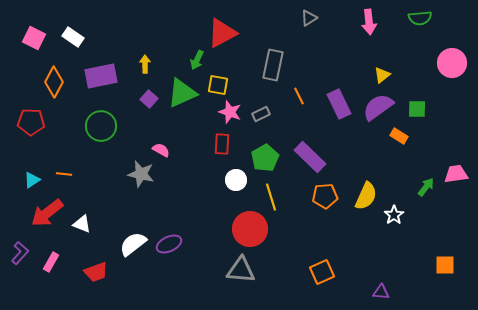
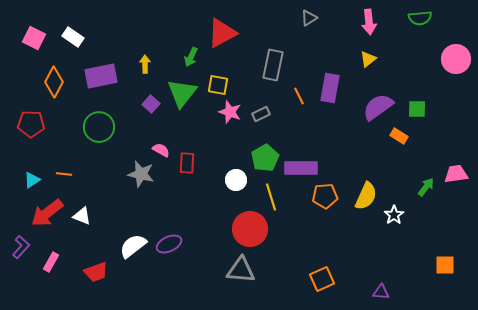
green arrow at (197, 60): moved 6 px left, 3 px up
pink circle at (452, 63): moved 4 px right, 4 px up
yellow triangle at (382, 75): moved 14 px left, 16 px up
green triangle at (182, 93): rotated 28 degrees counterclockwise
purple square at (149, 99): moved 2 px right, 5 px down
purple rectangle at (339, 104): moved 9 px left, 16 px up; rotated 36 degrees clockwise
red pentagon at (31, 122): moved 2 px down
green circle at (101, 126): moved 2 px left, 1 px down
red rectangle at (222, 144): moved 35 px left, 19 px down
purple rectangle at (310, 157): moved 9 px left, 11 px down; rotated 44 degrees counterclockwise
white triangle at (82, 224): moved 8 px up
white semicircle at (133, 244): moved 2 px down
purple L-shape at (20, 253): moved 1 px right, 6 px up
orange square at (322, 272): moved 7 px down
